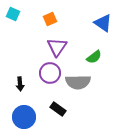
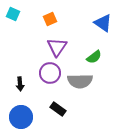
gray semicircle: moved 2 px right, 1 px up
blue circle: moved 3 px left
